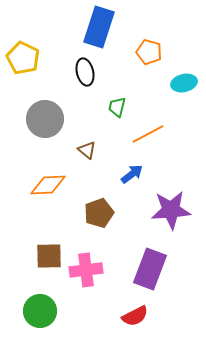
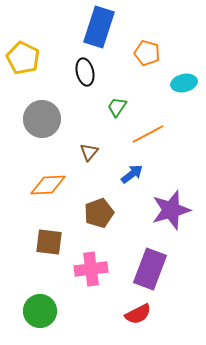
orange pentagon: moved 2 px left, 1 px down
green trapezoid: rotated 20 degrees clockwise
gray circle: moved 3 px left
brown triangle: moved 2 px right, 2 px down; rotated 30 degrees clockwise
purple star: rotated 12 degrees counterclockwise
brown square: moved 14 px up; rotated 8 degrees clockwise
pink cross: moved 5 px right, 1 px up
red semicircle: moved 3 px right, 2 px up
